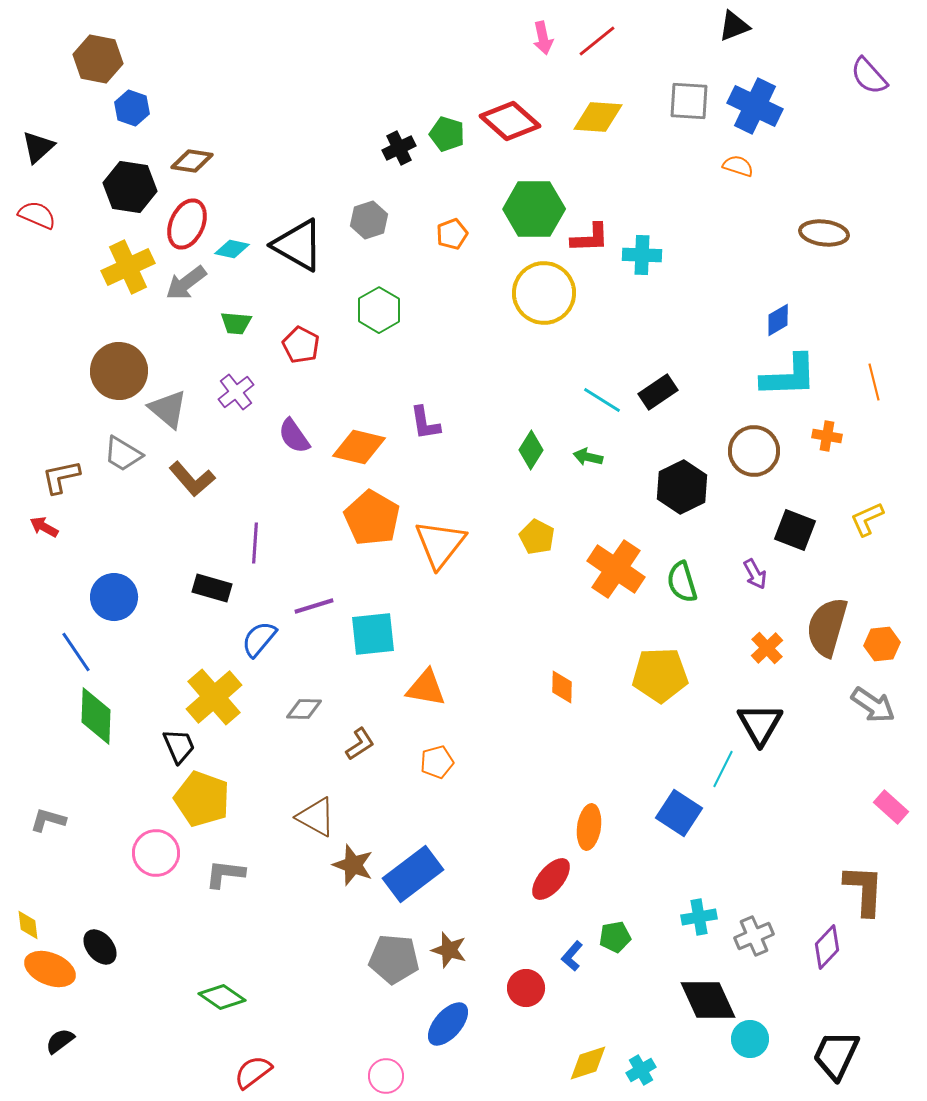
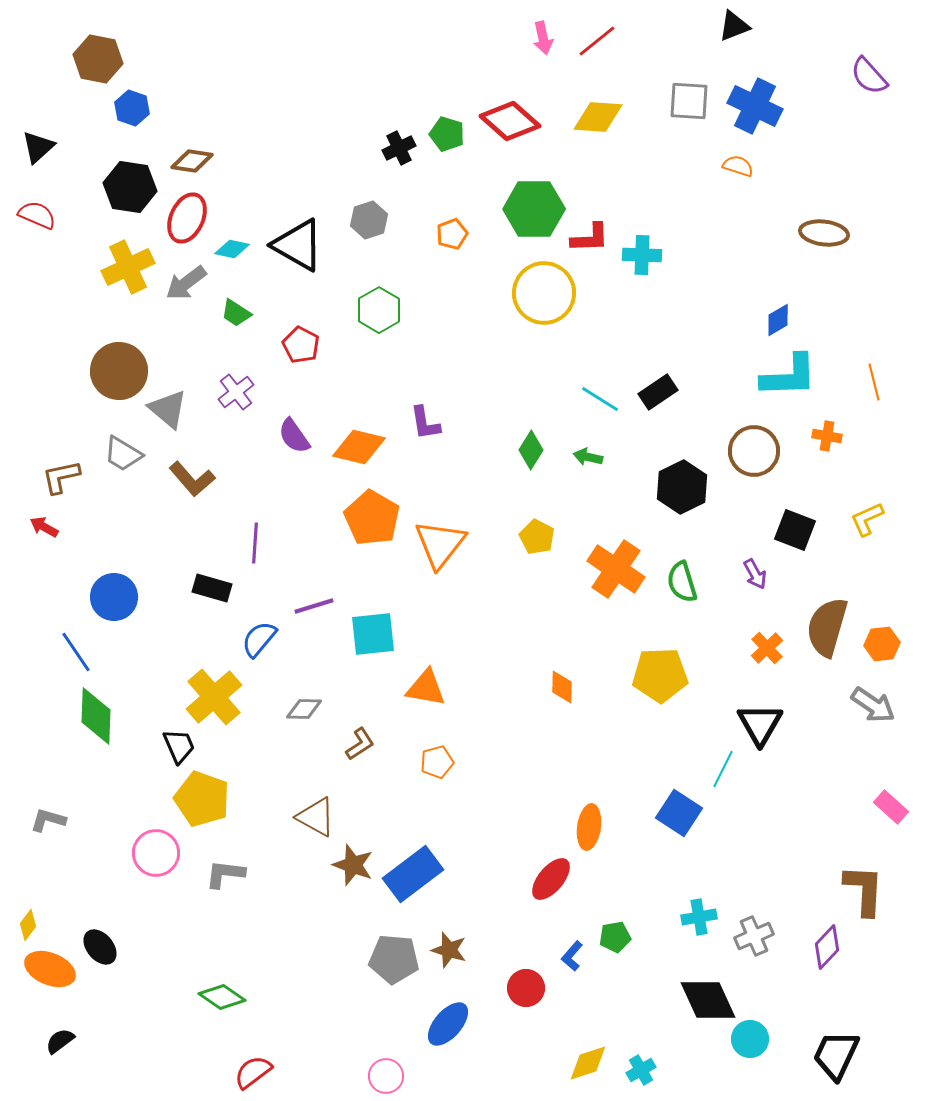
red ellipse at (187, 224): moved 6 px up
green trapezoid at (236, 323): moved 10 px up; rotated 28 degrees clockwise
cyan line at (602, 400): moved 2 px left, 1 px up
yellow diamond at (28, 925): rotated 44 degrees clockwise
